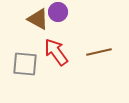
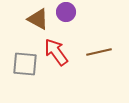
purple circle: moved 8 px right
